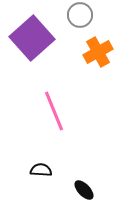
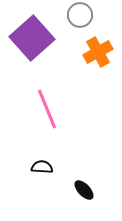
pink line: moved 7 px left, 2 px up
black semicircle: moved 1 px right, 3 px up
